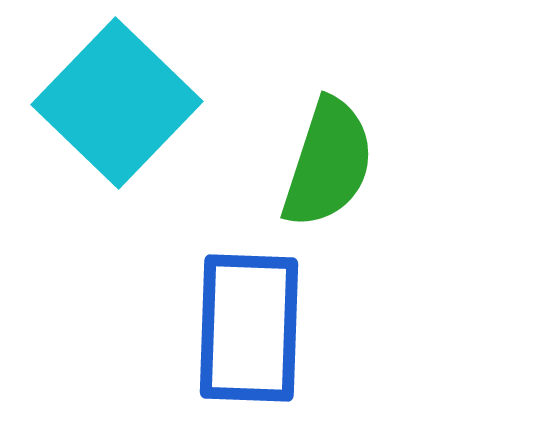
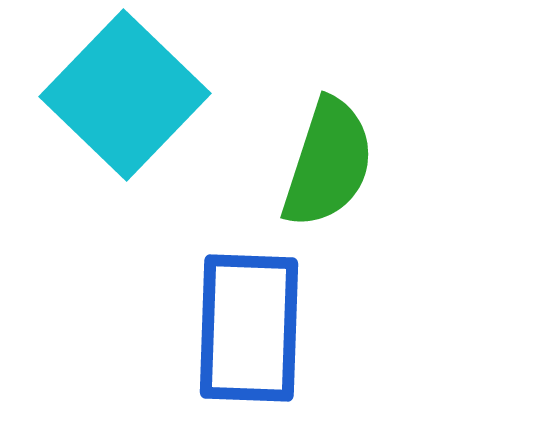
cyan square: moved 8 px right, 8 px up
